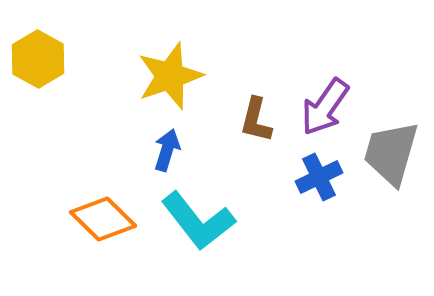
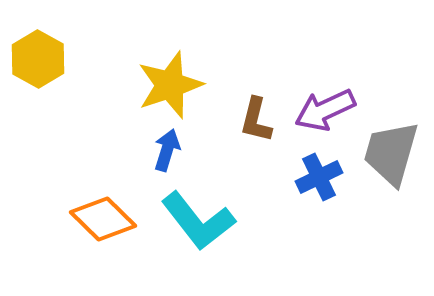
yellow star: moved 9 px down
purple arrow: moved 3 px down; rotated 30 degrees clockwise
